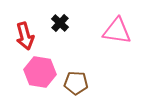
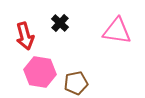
brown pentagon: rotated 15 degrees counterclockwise
